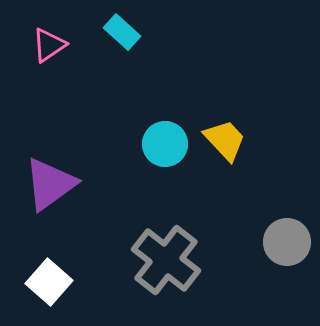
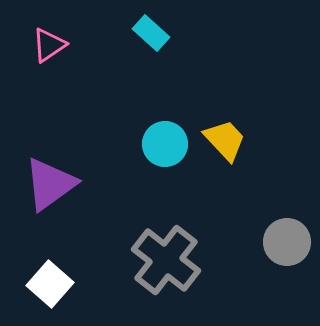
cyan rectangle: moved 29 px right, 1 px down
white square: moved 1 px right, 2 px down
